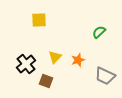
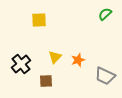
green semicircle: moved 6 px right, 18 px up
black cross: moved 5 px left
brown square: rotated 24 degrees counterclockwise
